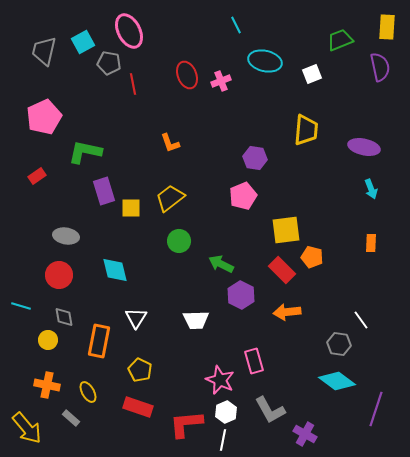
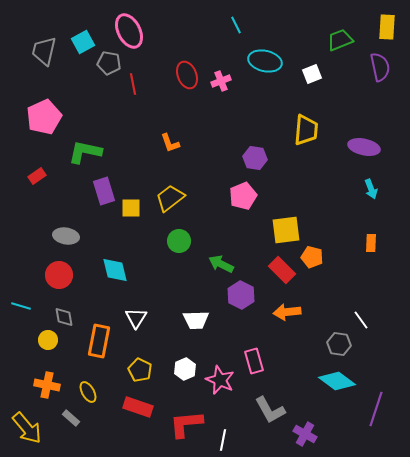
white hexagon at (226, 412): moved 41 px left, 43 px up
